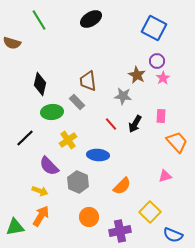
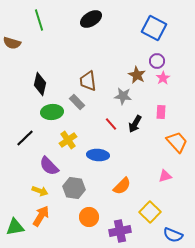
green line: rotated 15 degrees clockwise
pink rectangle: moved 4 px up
gray hexagon: moved 4 px left, 6 px down; rotated 15 degrees counterclockwise
